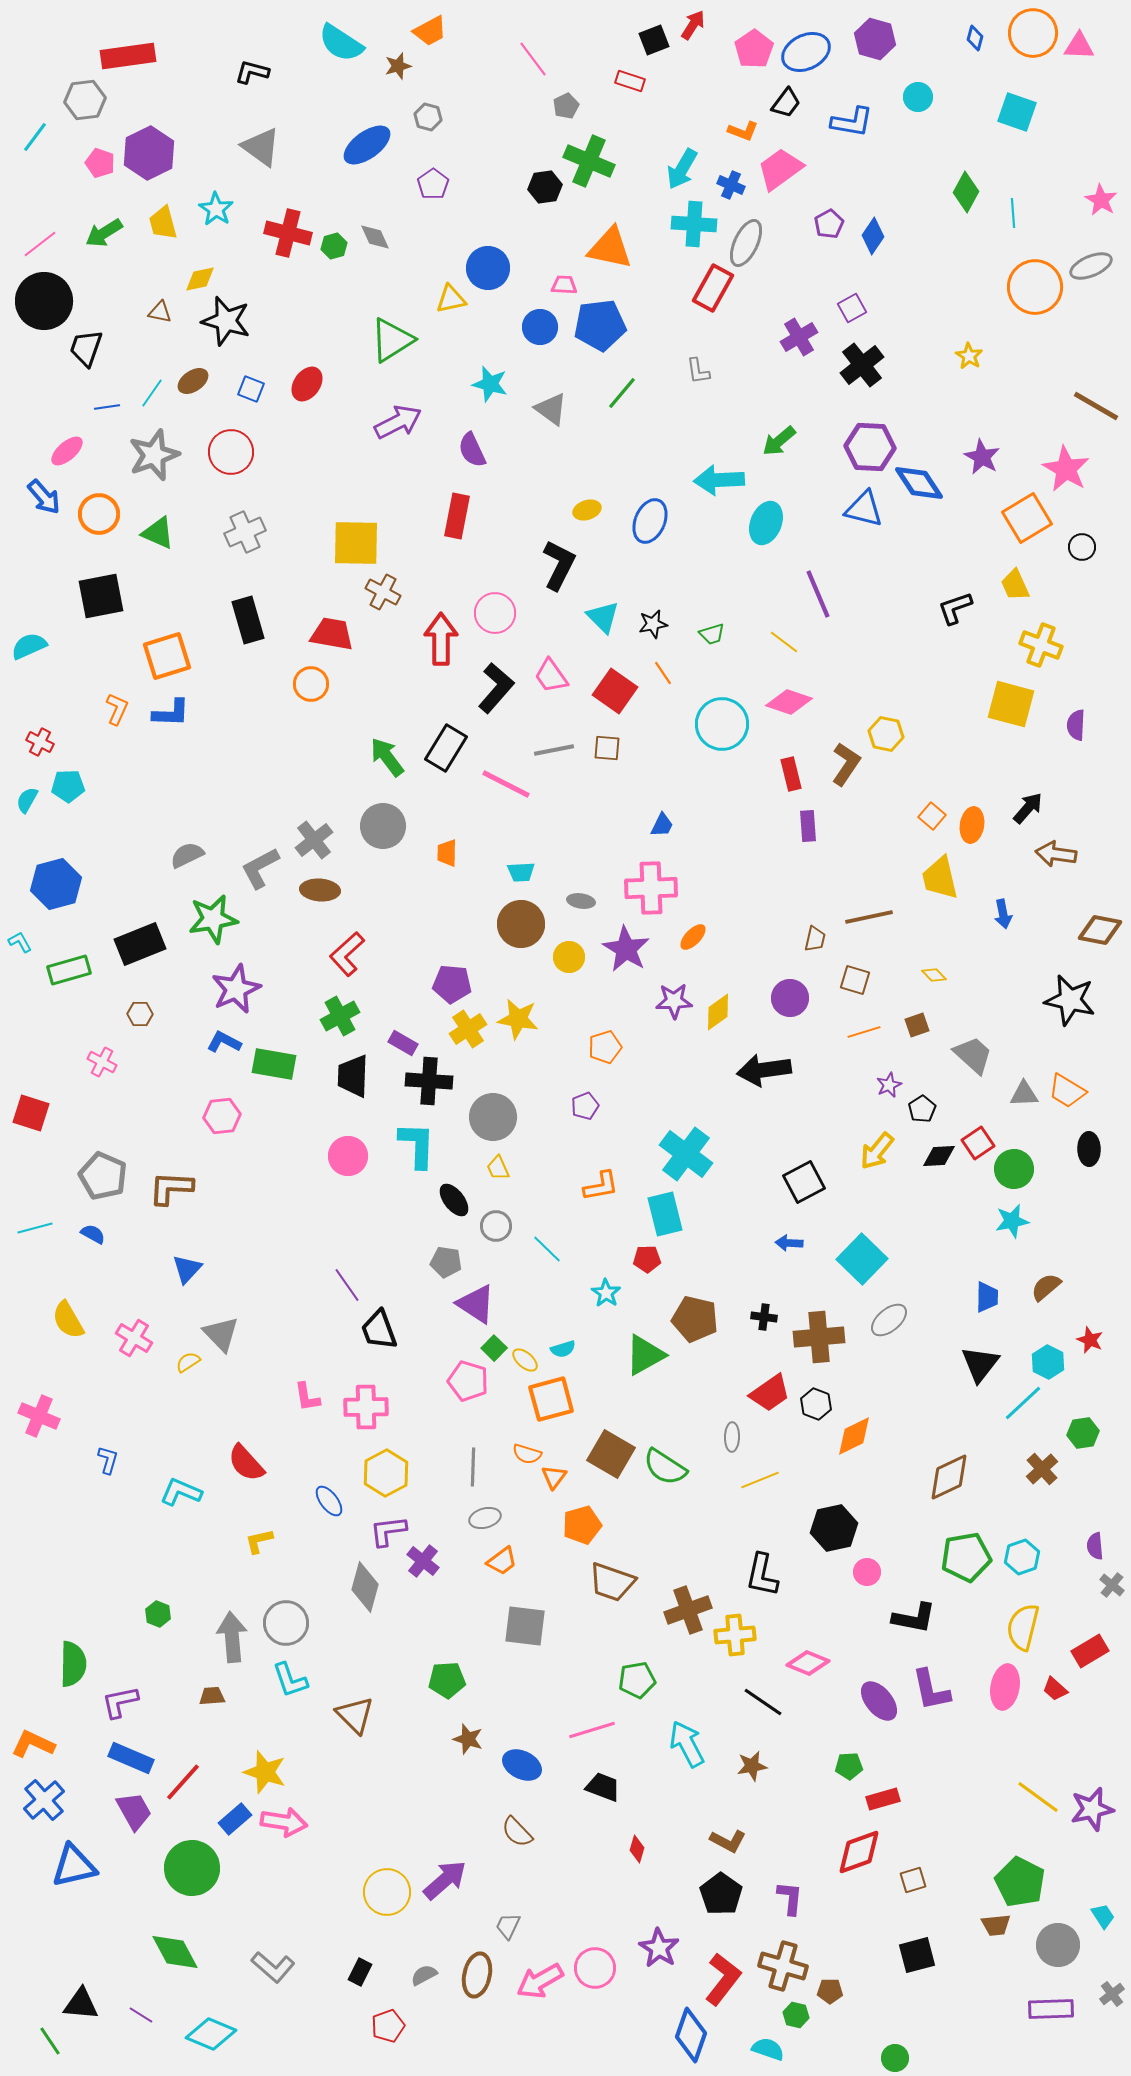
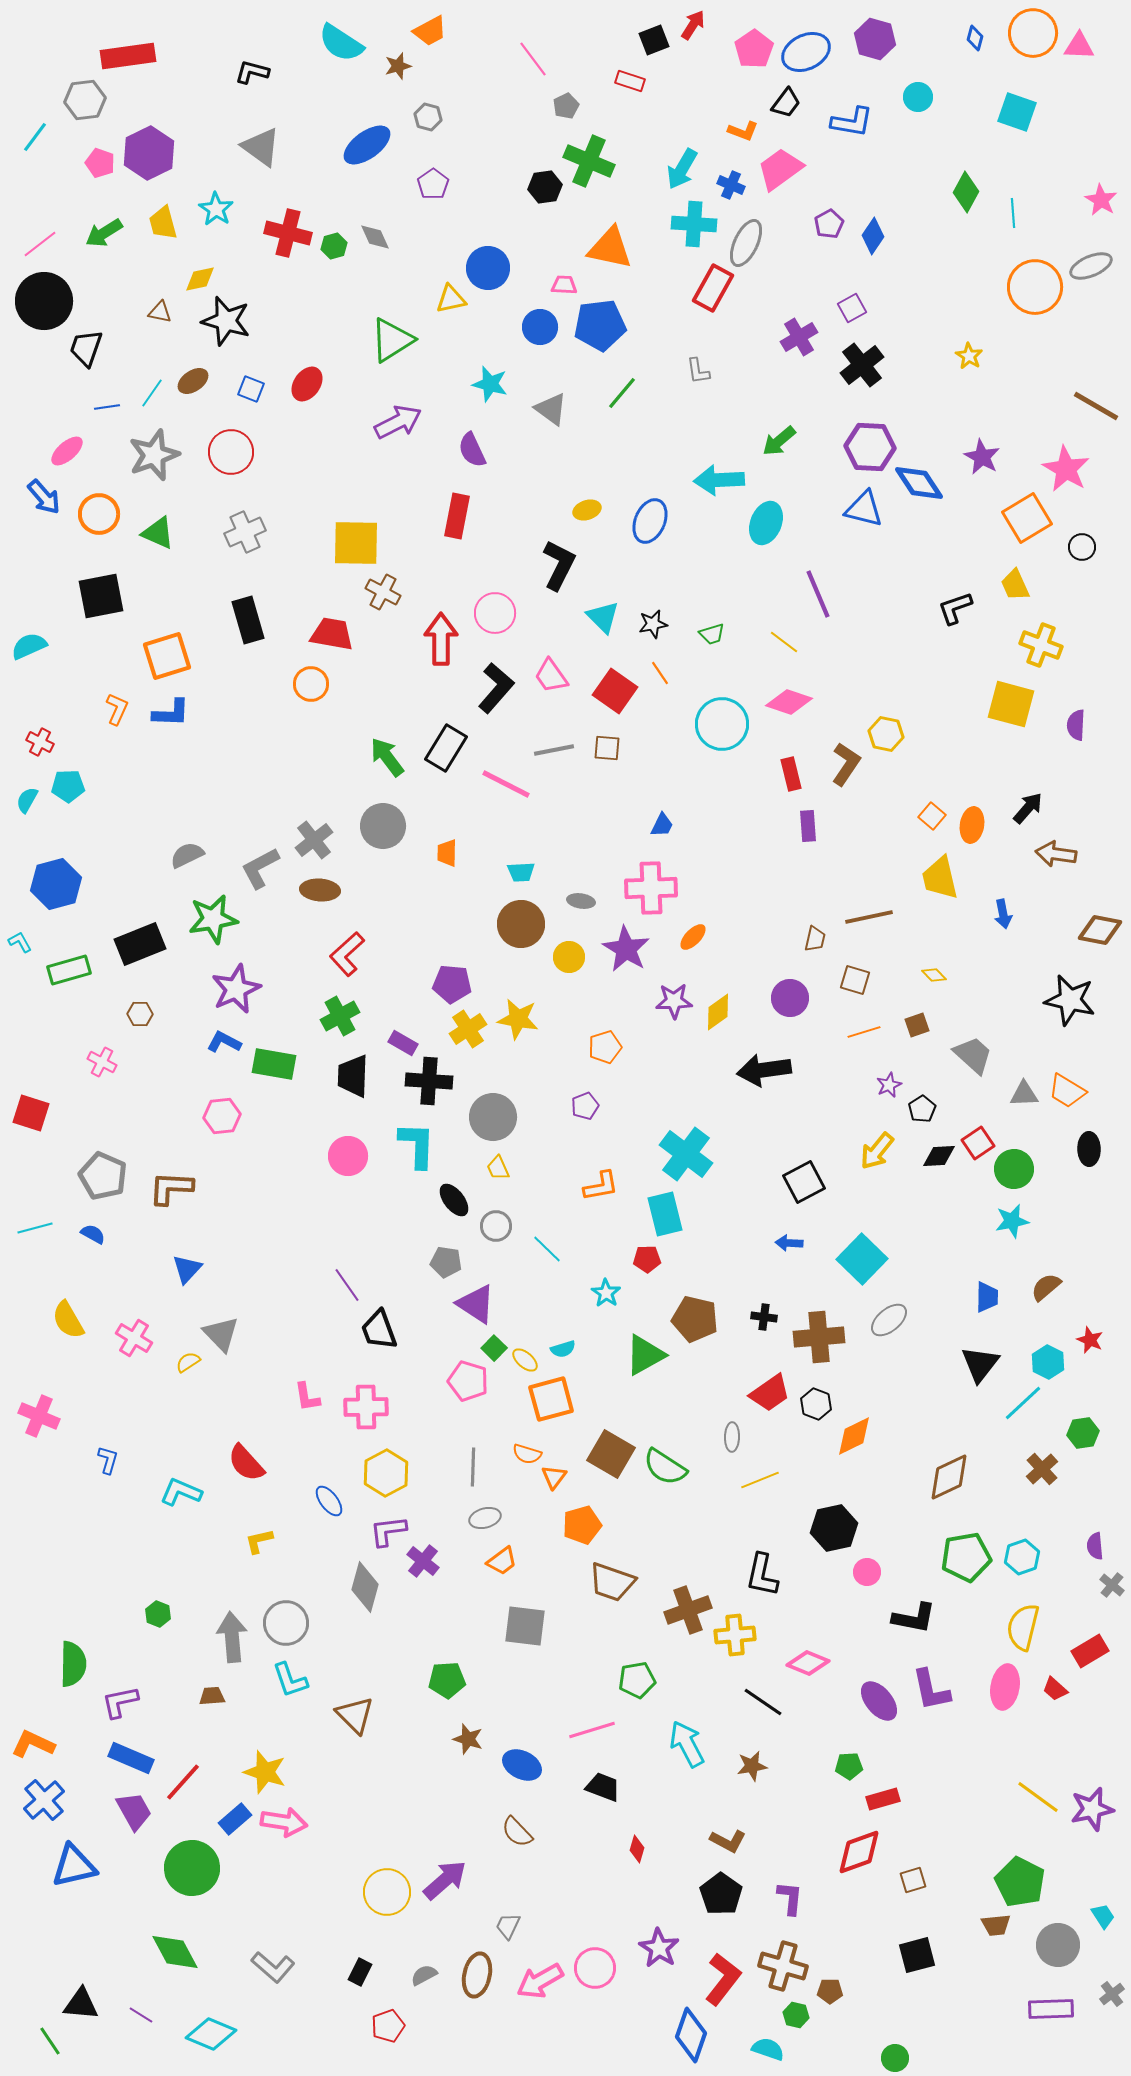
orange line at (663, 673): moved 3 px left
